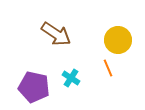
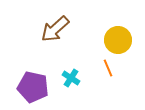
brown arrow: moved 1 px left, 5 px up; rotated 104 degrees clockwise
purple pentagon: moved 1 px left
